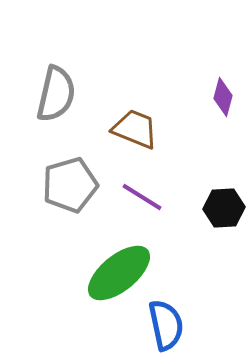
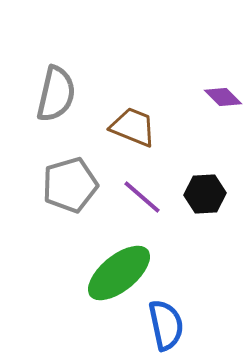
purple diamond: rotated 60 degrees counterclockwise
brown trapezoid: moved 2 px left, 2 px up
purple line: rotated 9 degrees clockwise
black hexagon: moved 19 px left, 14 px up
